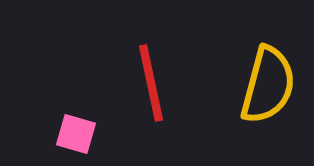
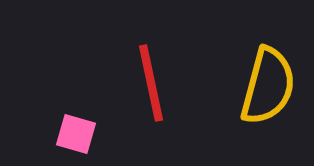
yellow semicircle: moved 1 px down
